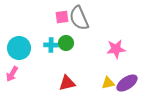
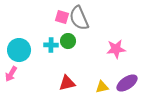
pink square: rotated 24 degrees clockwise
green circle: moved 2 px right, 2 px up
cyan circle: moved 2 px down
pink arrow: moved 1 px left
yellow triangle: moved 6 px left, 4 px down
